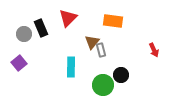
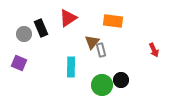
red triangle: rotated 12 degrees clockwise
purple square: rotated 28 degrees counterclockwise
black circle: moved 5 px down
green circle: moved 1 px left
